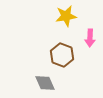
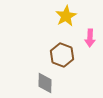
yellow star: rotated 20 degrees counterclockwise
gray diamond: rotated 25 degrees clockwise
